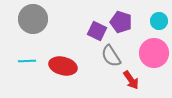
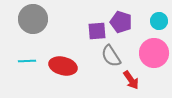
purple square: rotated 30 degrees counterclockwise
